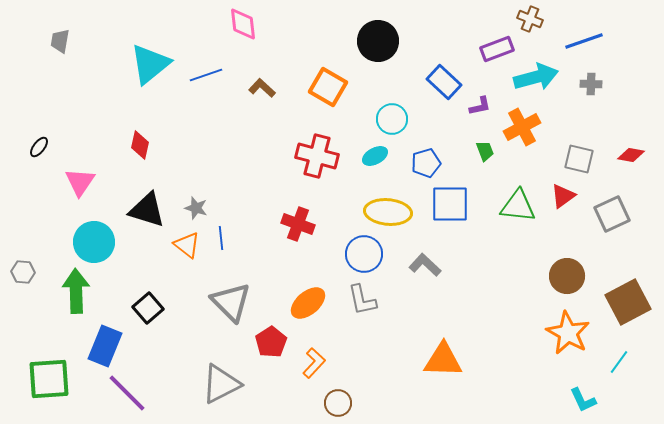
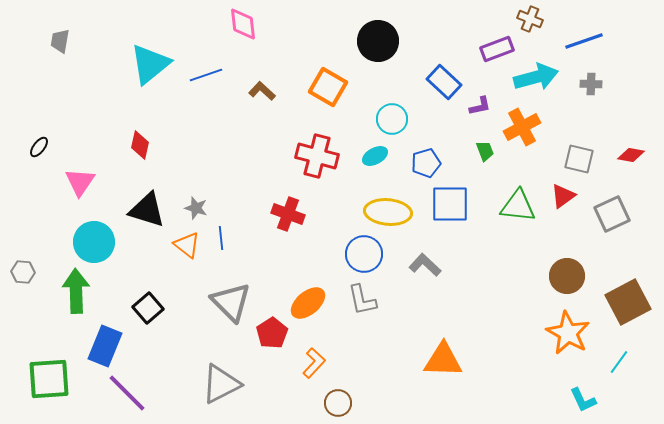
brown L-shape at (262, 88): moved 3 px down
red cross at (298, 224): moved 10 px left, 10 px up
red pentagon at (271, 342): moved 1 px right, 9 px up
